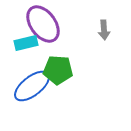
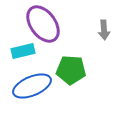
cyan rectangle: moved 3 px left, 8 px down
green pentagon: moved 13 px right
blue ellipse: rotated 15 degrees clockwise
